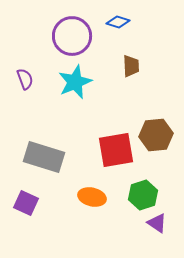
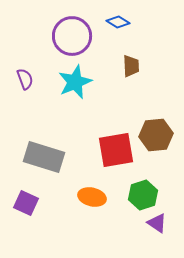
blue diamond: rotated 15 degrees clockwise
